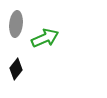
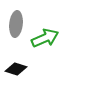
black diamond: rotated 70 degrees clockwise
